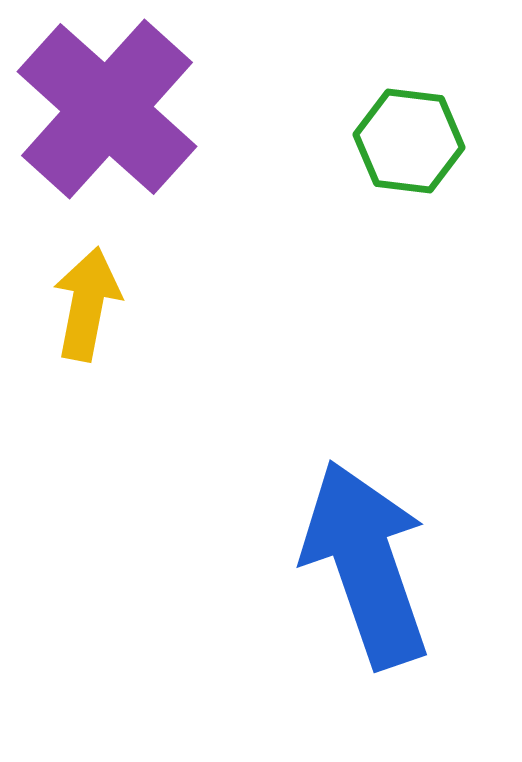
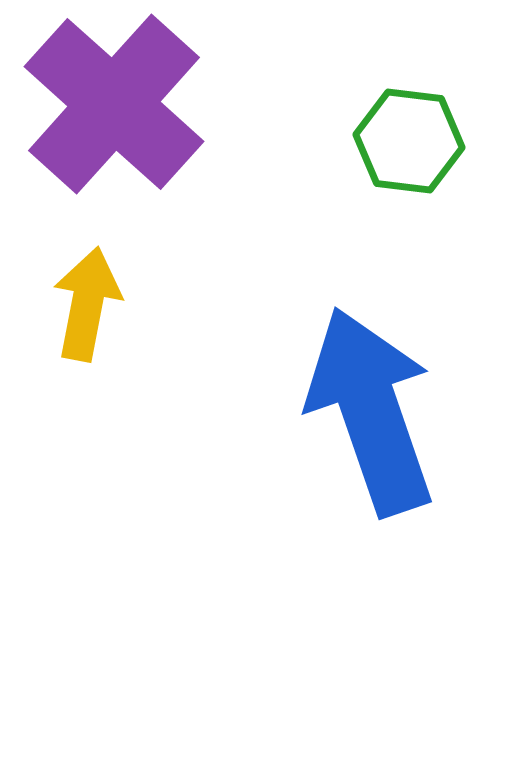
purple cross: moved 7 px right, 5 px up
blue arrow: moved 5 px right, 153 px up
